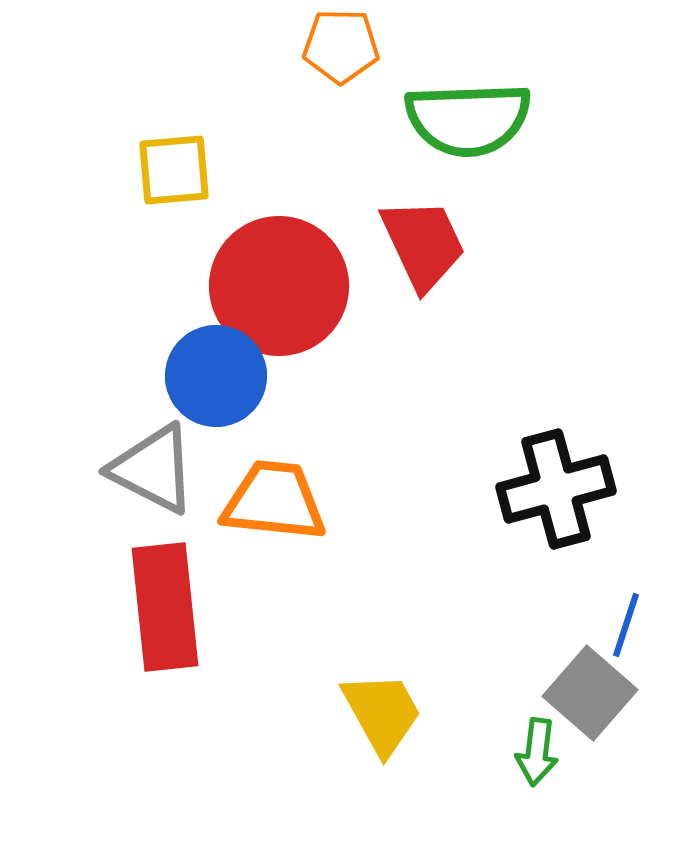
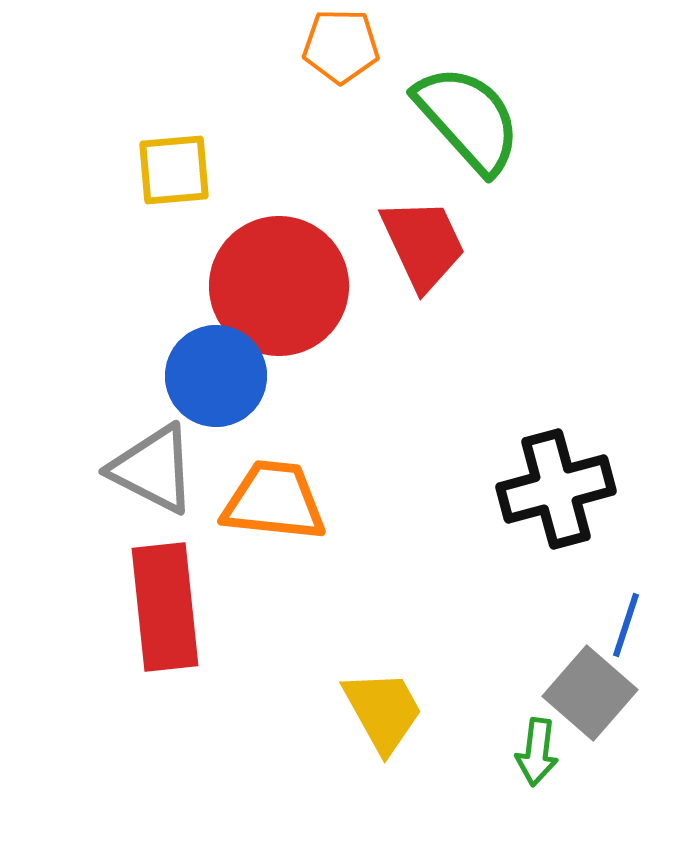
green semicircle: rotated 130 degrees counterclockwise
yellow trapezoid: moved 1 px right, 2 px up
